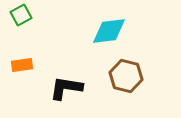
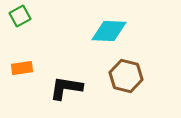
green square: moved 1 px left, 1 px down
cyan diamond: rotated 9 degrees clockwise
orange rectangle: moved 3 px down
